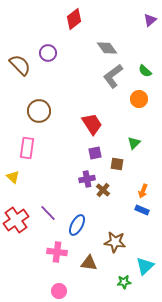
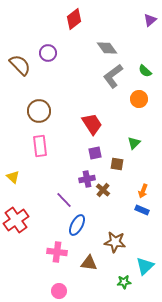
pink rectangle: moved 13 px right, 2 px up; rotated 15 degrees counterclockwise
purple line: moved 16 px right, 13 px up
